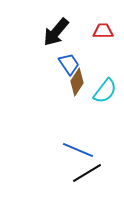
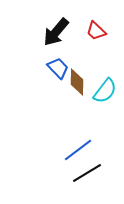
red trapezoid: moved 7 px left; rotated 135 degrees counterclockwise
blue trapezoid: moved 11 px left, 4 px down; rotated 10 degrees counterclockwise
brown diamond: rotated 32 degrees counterclockwise
blue line: rotated 60 degrees counterclockwise
